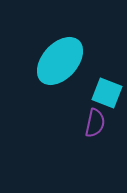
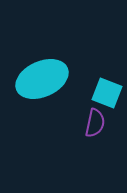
cyan ellipse: moved 18 px left, 18 px down; rotated 24 degrees clockwise
